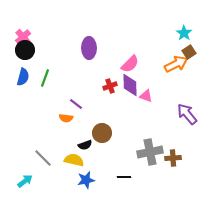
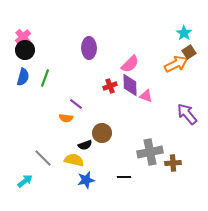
brown cross: moved 5 px down
